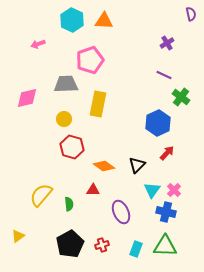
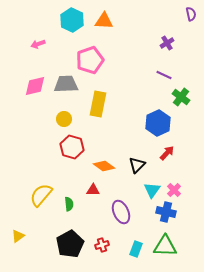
pink diamond: moved 8 px right, 12 px up
